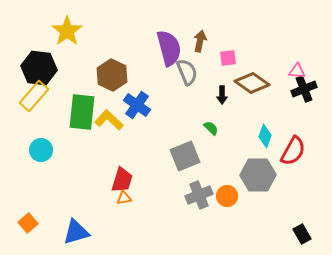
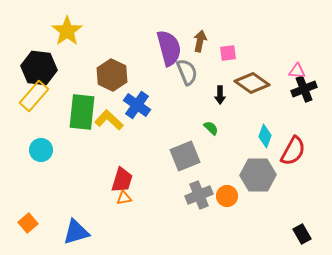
pink square: moved 5 px up
black arrow: moved 2 px left
